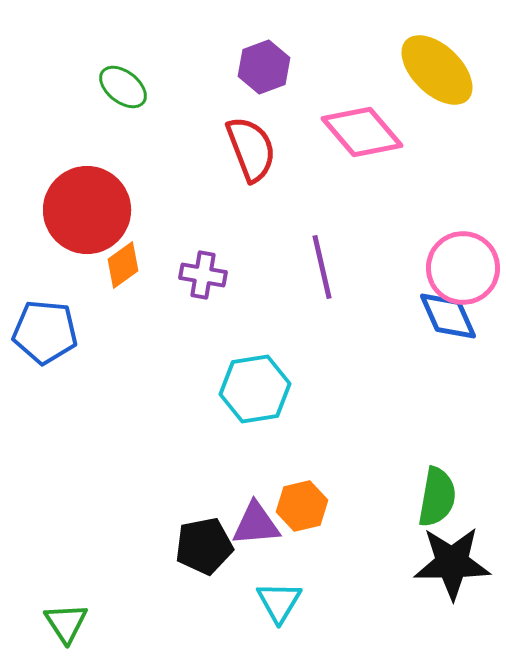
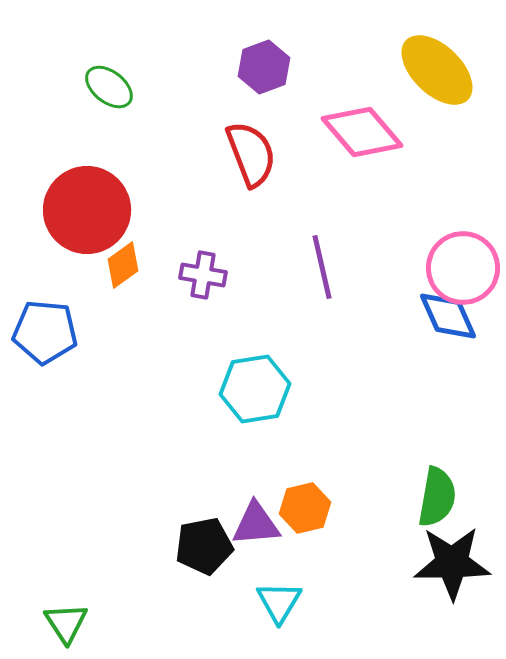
green ellipse: moved 14 px left
red semicircle: moved 5 px down
orange hexagon: moved 3 px right, 2 px down
